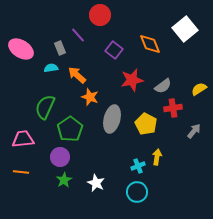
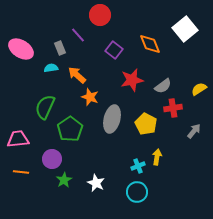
pink trapezoid: moved 5 px left
purple circle: moved 8 px left, 2 px down
